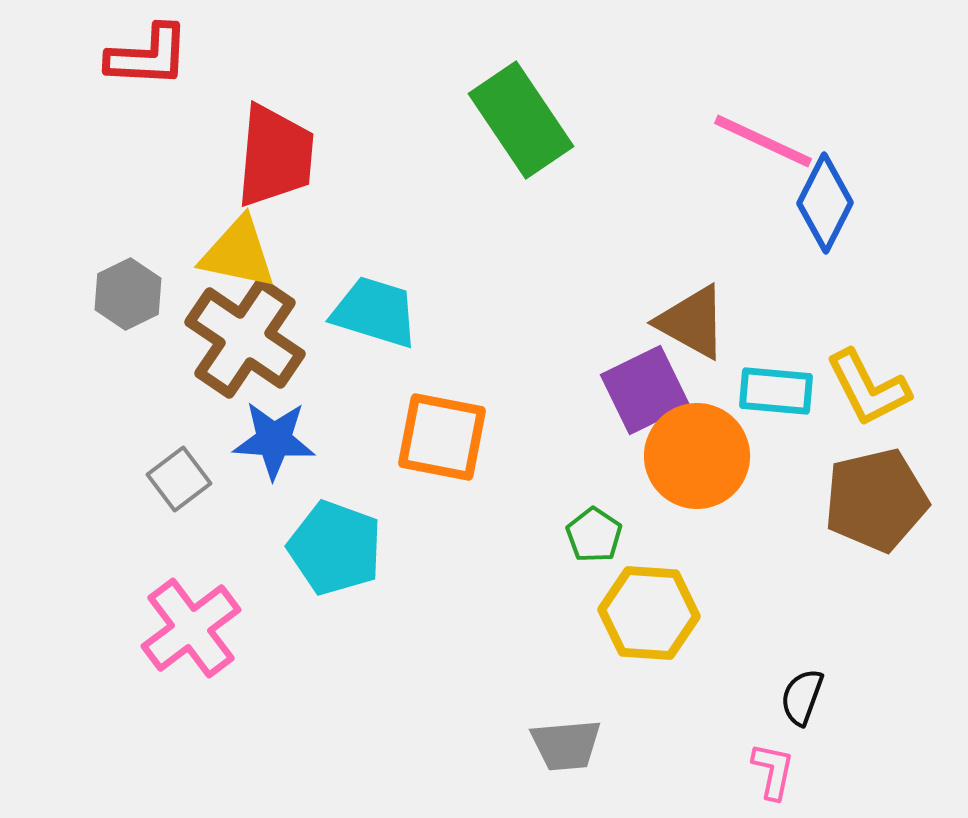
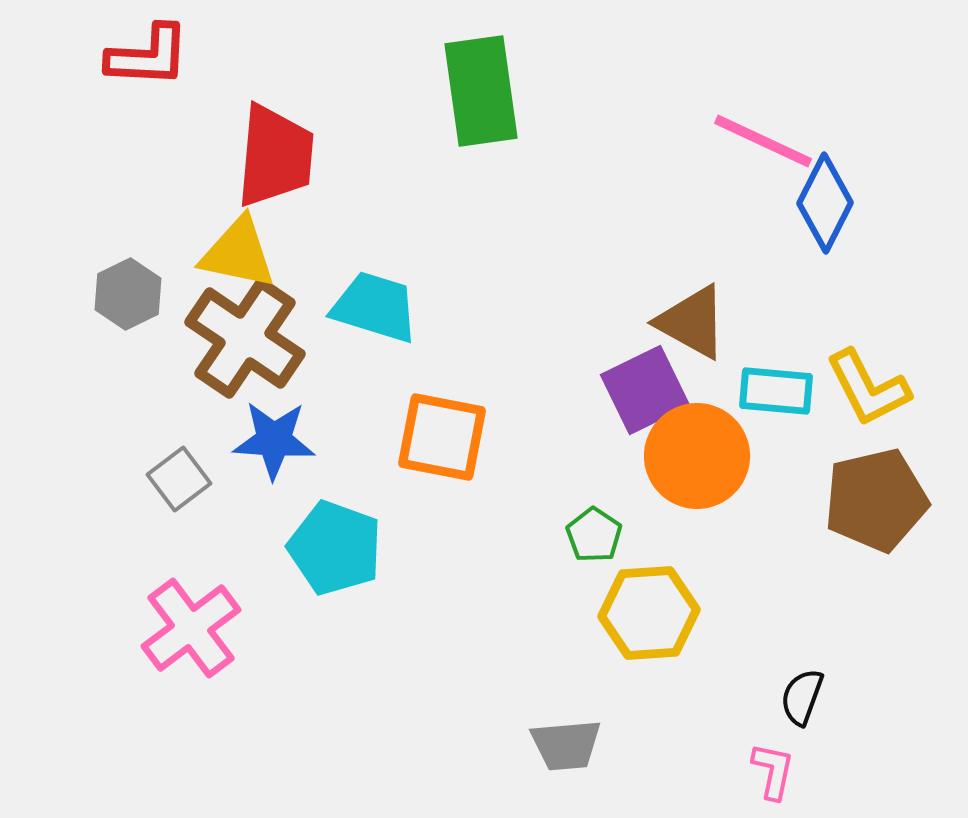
green rectangle: moved 40 px left, 29 px up; rotated 26 degrees clockwise
cyan trapezoid: moved 5 px up
yellow hexagon: rotated 8 degrees counterclockwise
